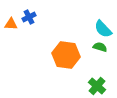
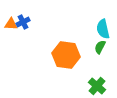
blue cross: moved 6 px left, 5 px down
cyan semicircle: rotated 30 degrees clockwise
green semicircle: rotated 80 degrees counterclockwise
